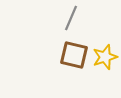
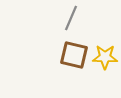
yellow star: rotated 20 degrees clockwise
